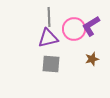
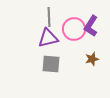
purple L-shape: rotated 25 degrees counterclockwise
